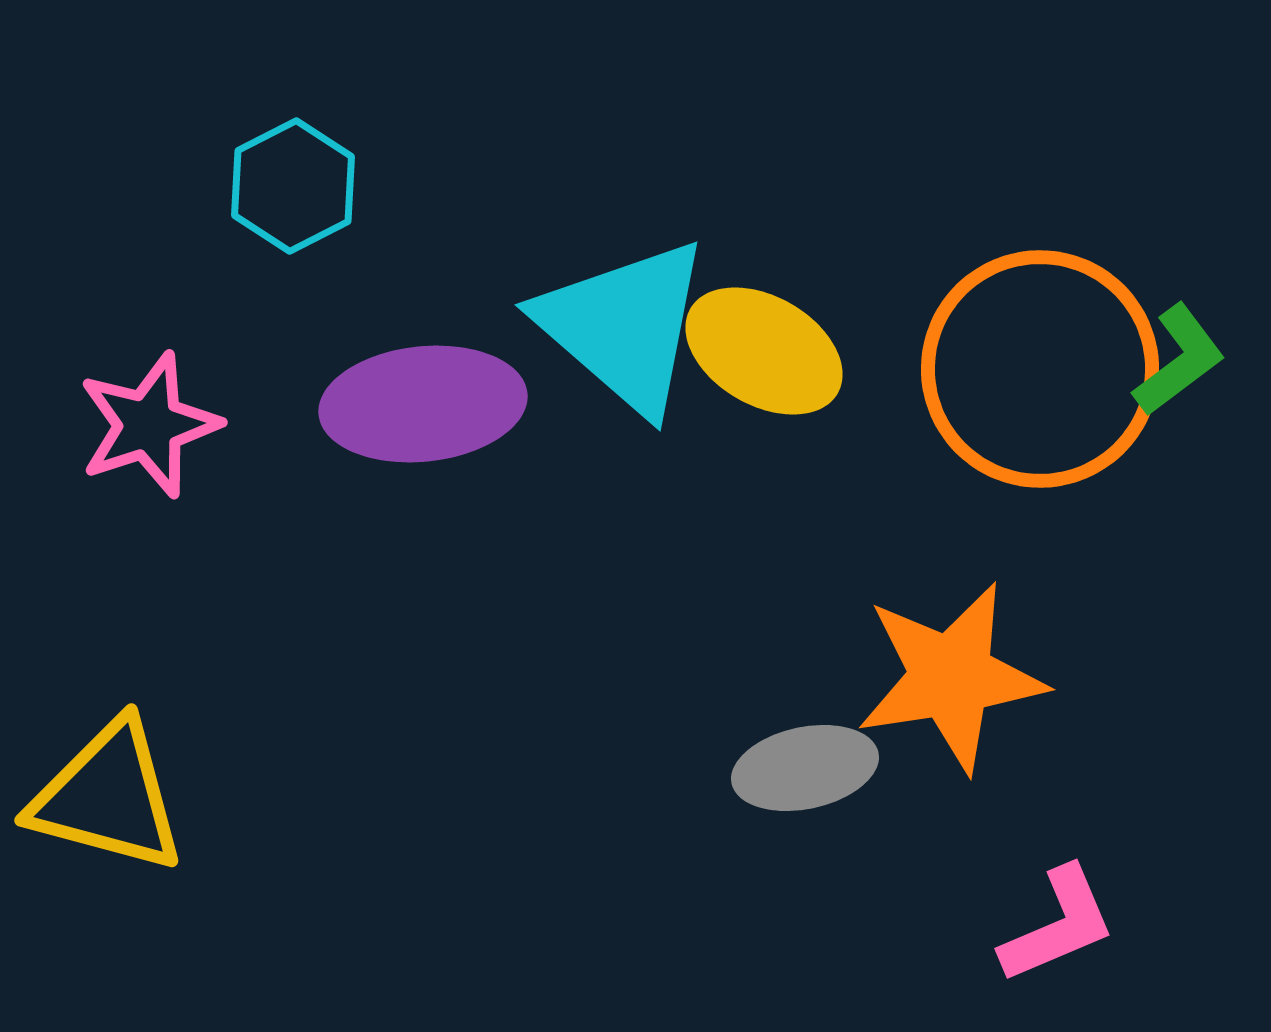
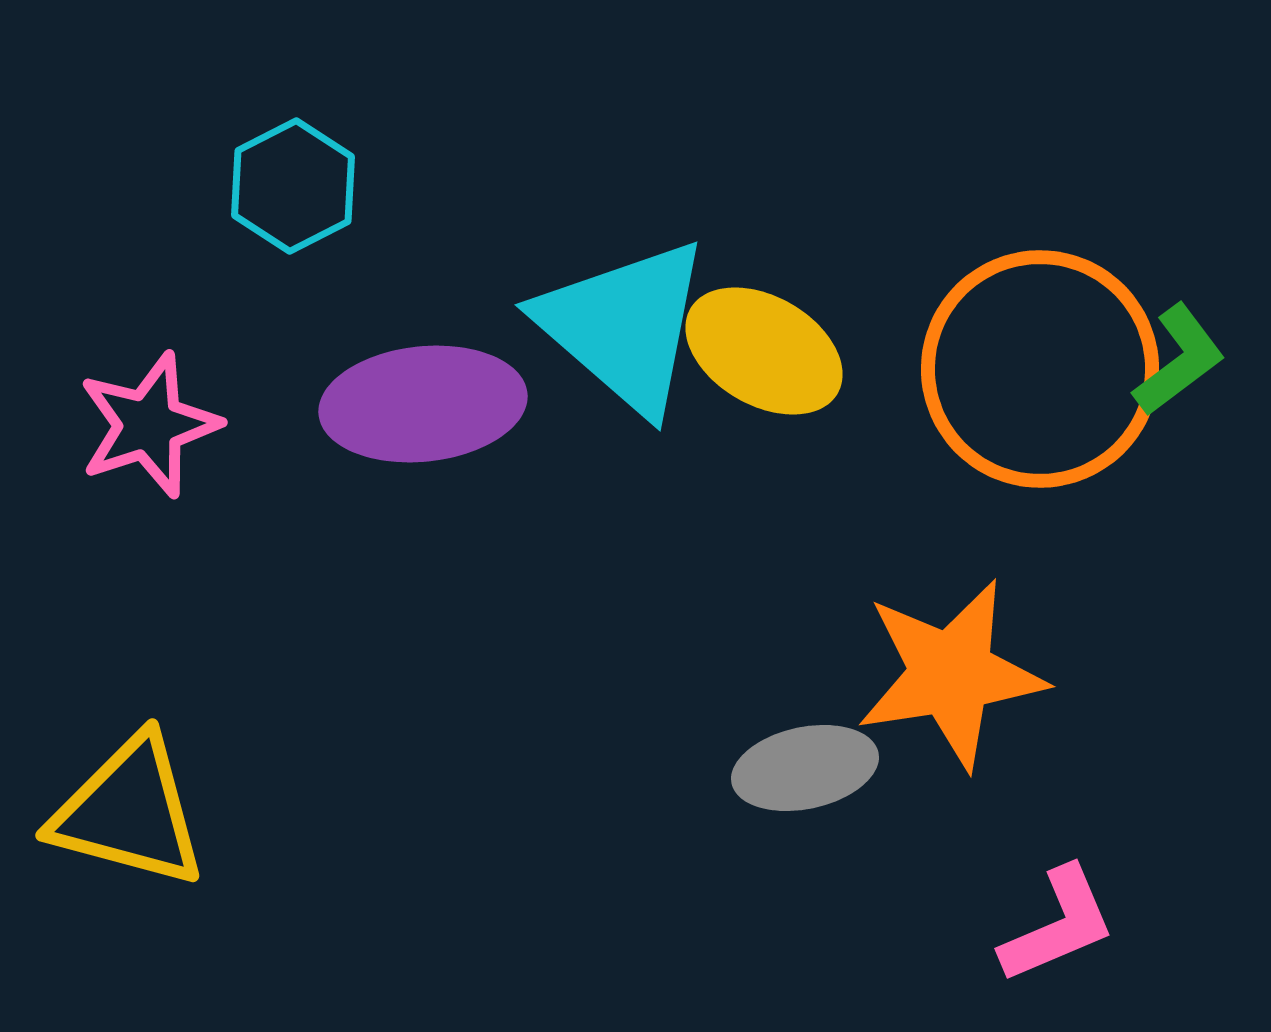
orange star: moved 3 px up
yellow triangle: moved 21 px right, 15 px down
